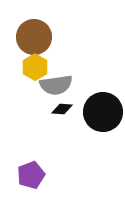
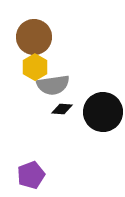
gray semicircle: moved 3 px left
